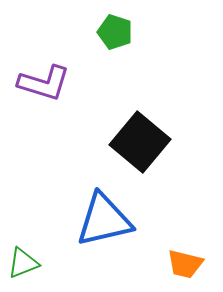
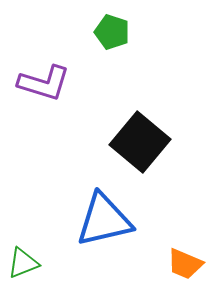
green pentagon: moved 3 px left
orange trapezoid: rotated 9 degrees clockwise
